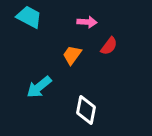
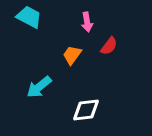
pink arrow: rotated 78 degrees clockwise
white diamond: rotated 72 degrees clockwise
